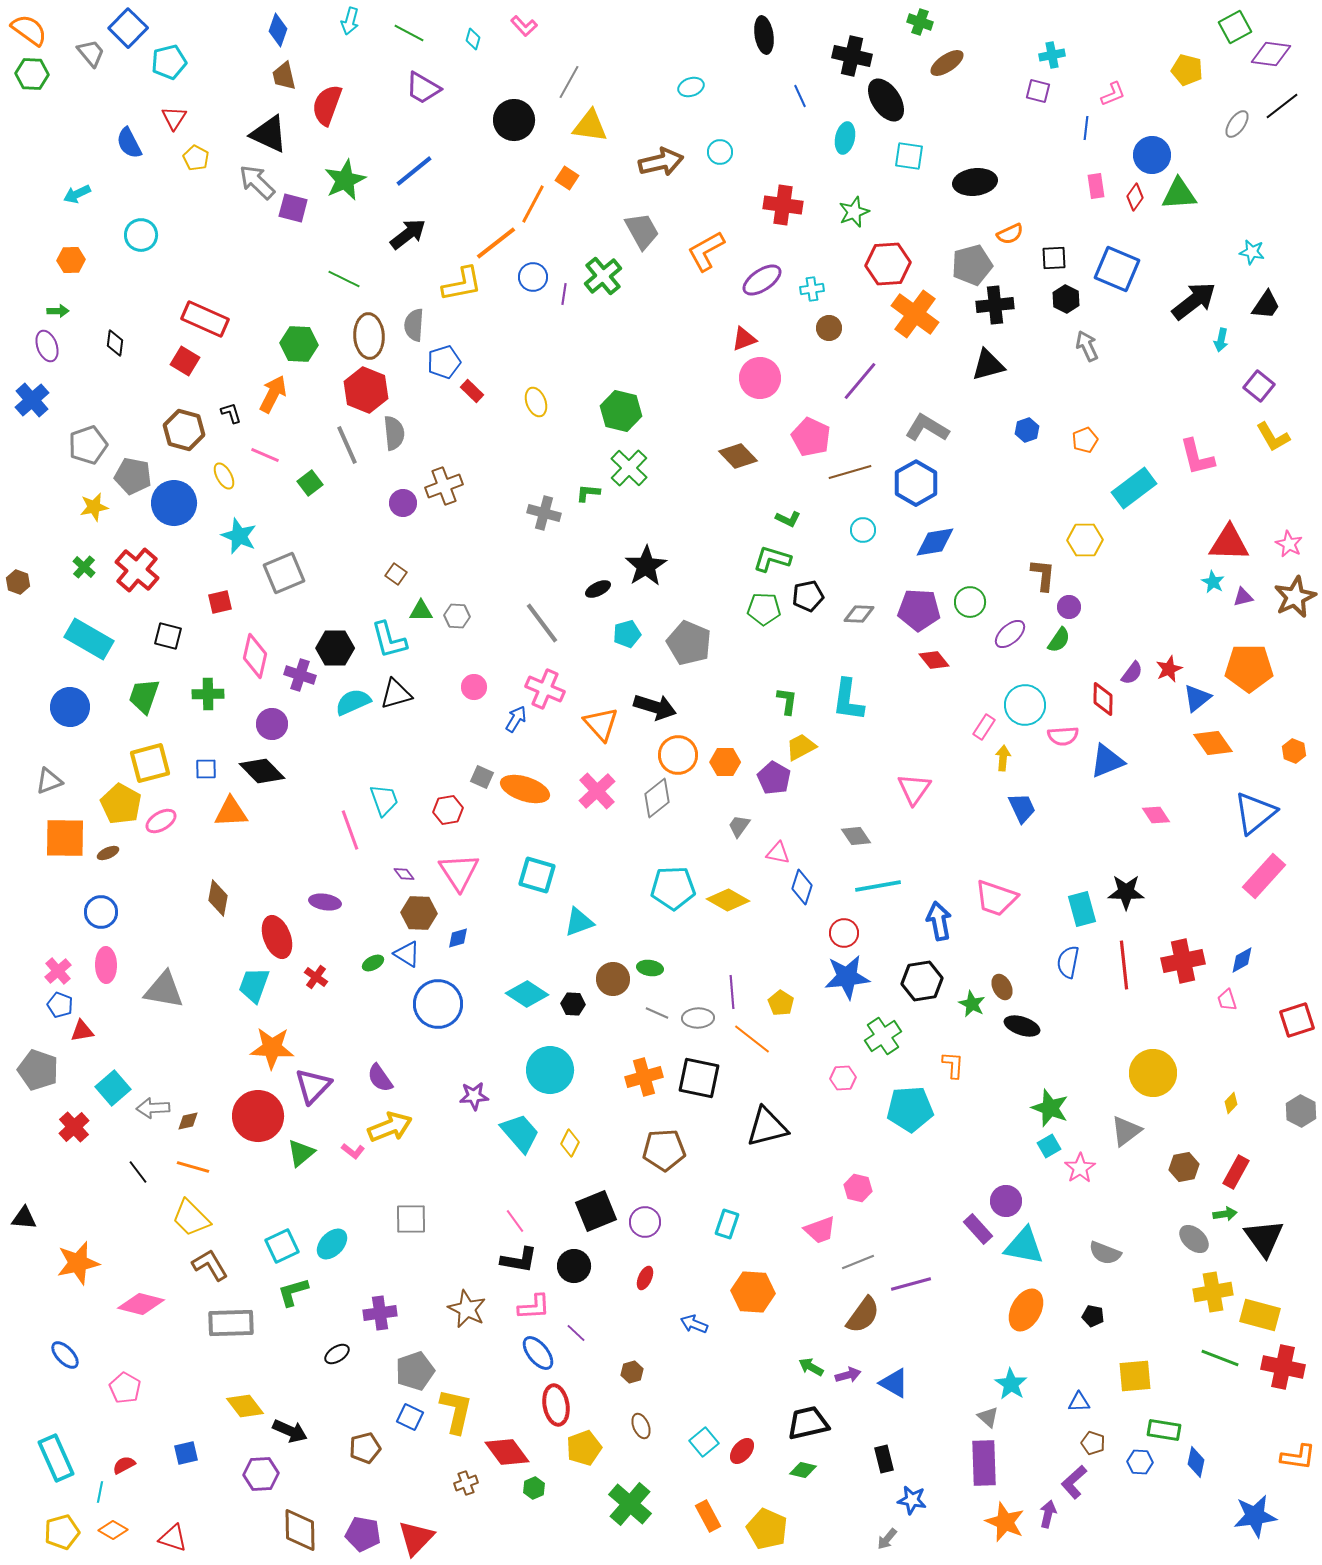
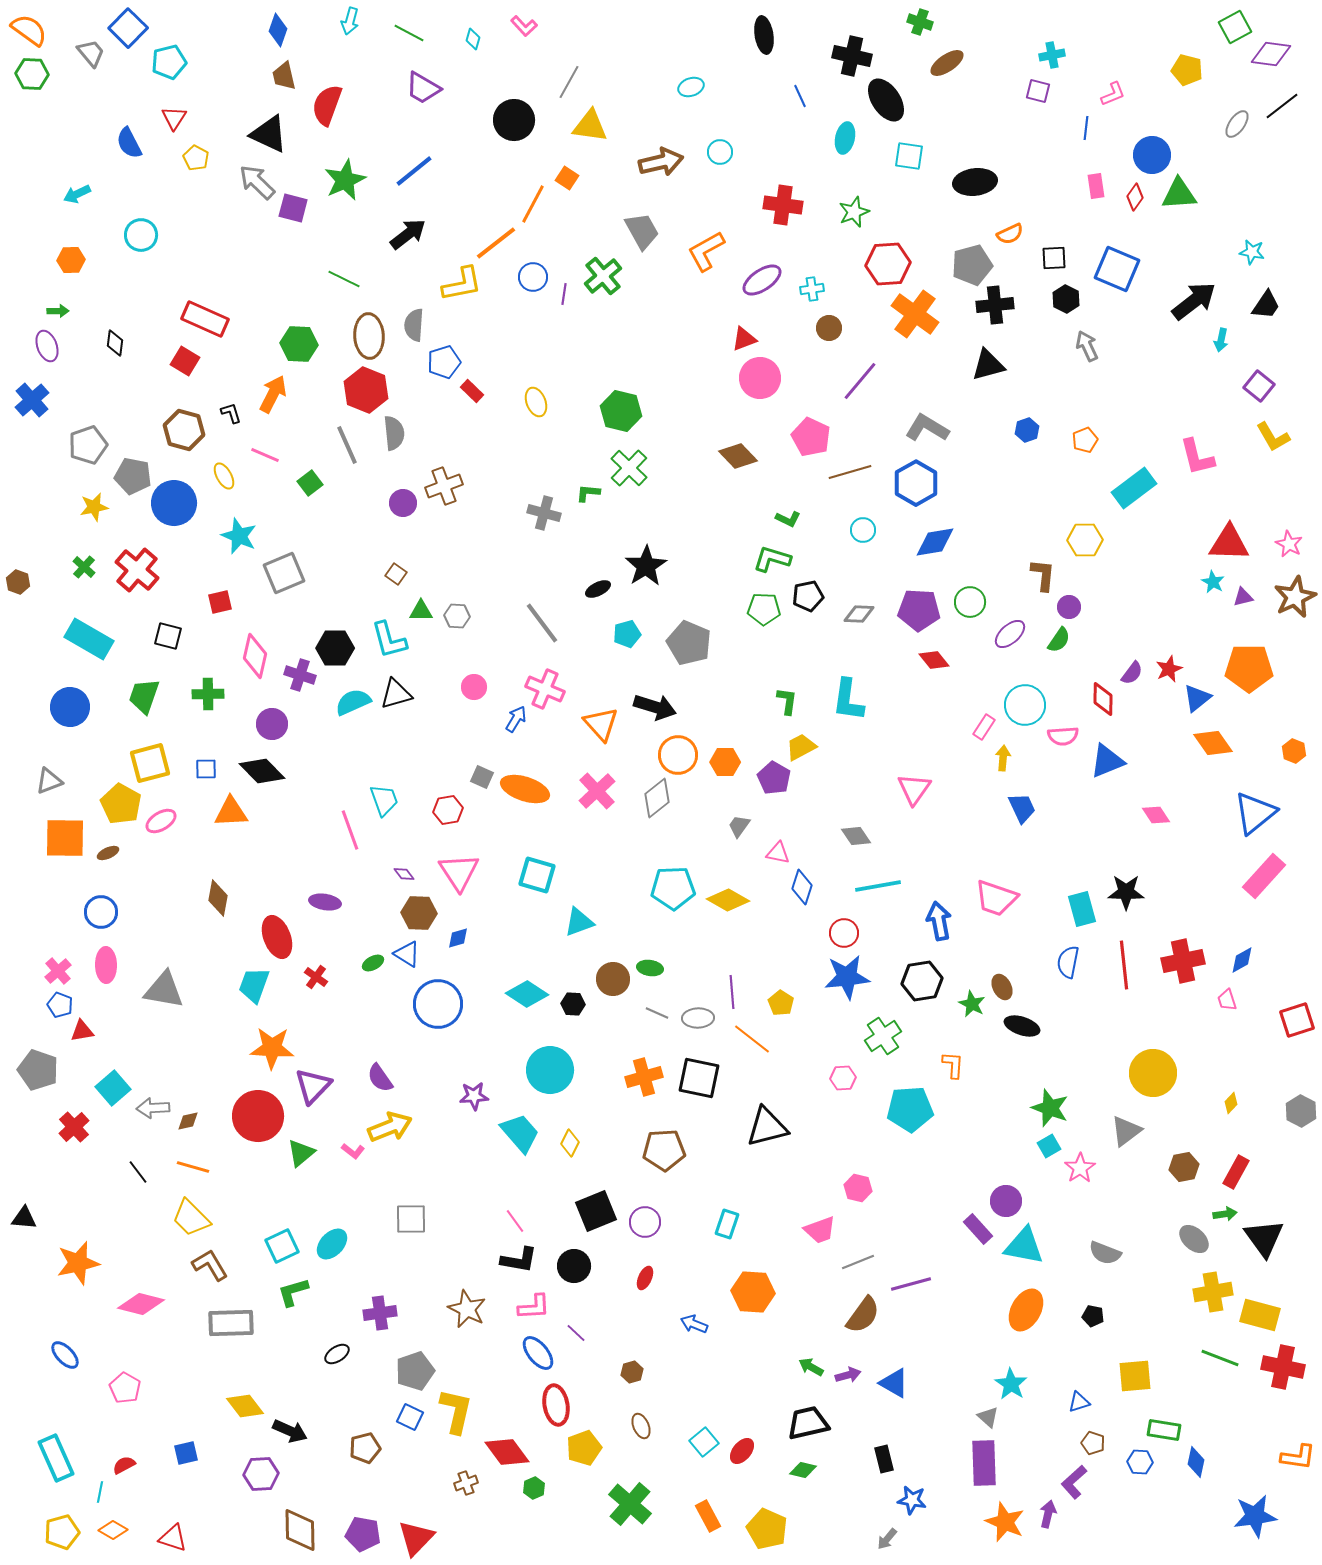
blue triangle at (1079, 1402): rotated 15 degrees counterclockwise
